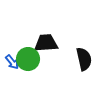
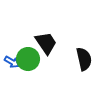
black trapezoid: rotated 60 degrees clockwise
blue arrow: rotated 21 degrees counterclockwise
